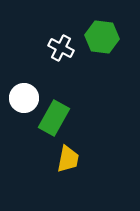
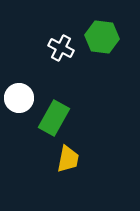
white circle: moved 5 px left
